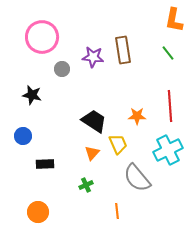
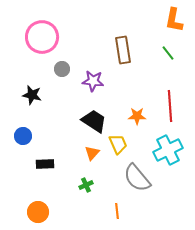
purple star: moved 24 px down
